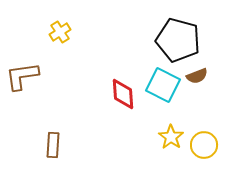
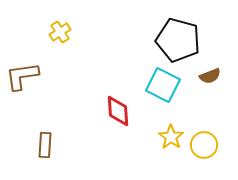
brown semicircle: moved 13 px right
red diamond: moved 5 px left, 17 px down
brown rectangle: moved 8 px left
